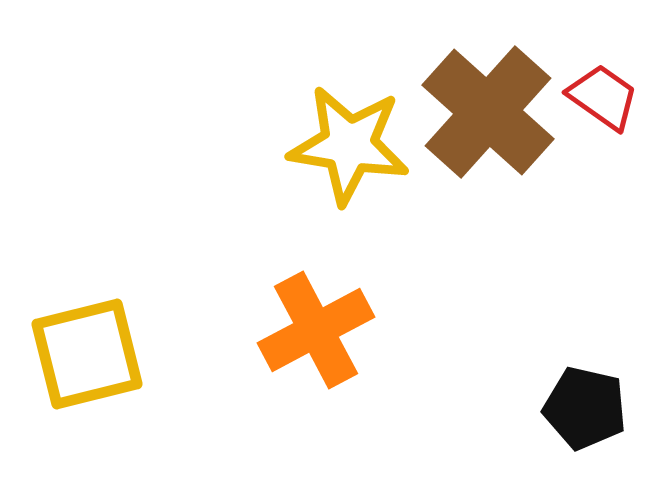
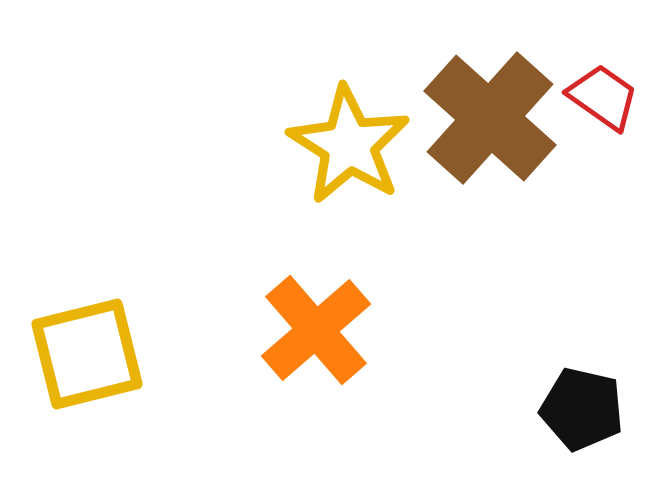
brown cross: moved 2 px right, 6 px down
yellow star: rotated 23 degrees clockwise
orange cross: rotated 13 degrees counterclockwise
black pentagon: moved 3 px left, 1 px down
